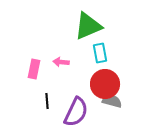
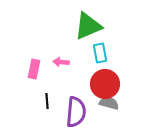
gray semicircle: moved 3 px left, 2 px down
purple semicircle: rotated 20 degrees counterclockwise
